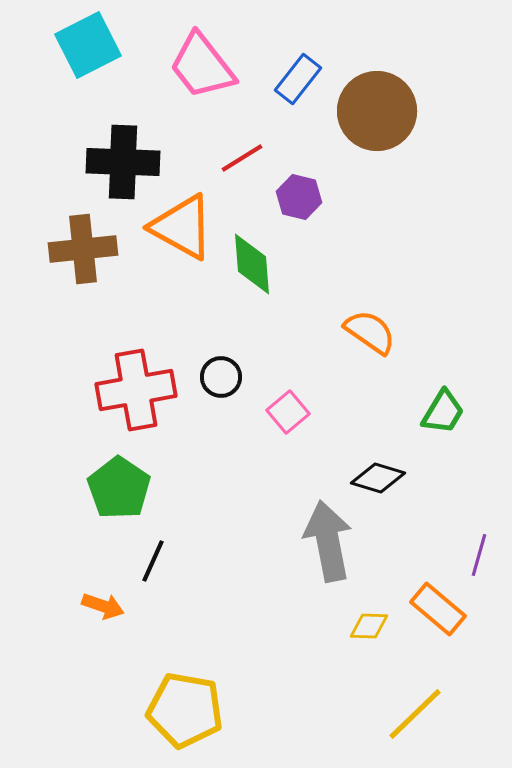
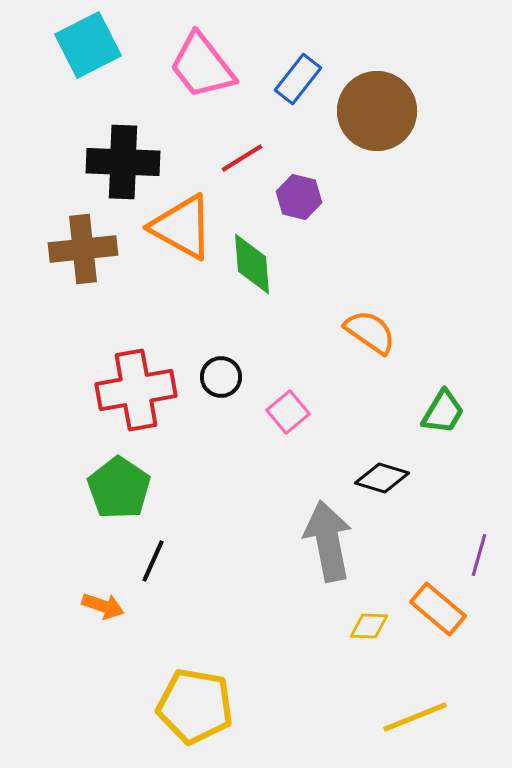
black diamond: moved 4 px right
yellow pentagon: moved 10 px right, 4 px up
yellow line: moved 3 px down; rotated 22 degrees clockwise
